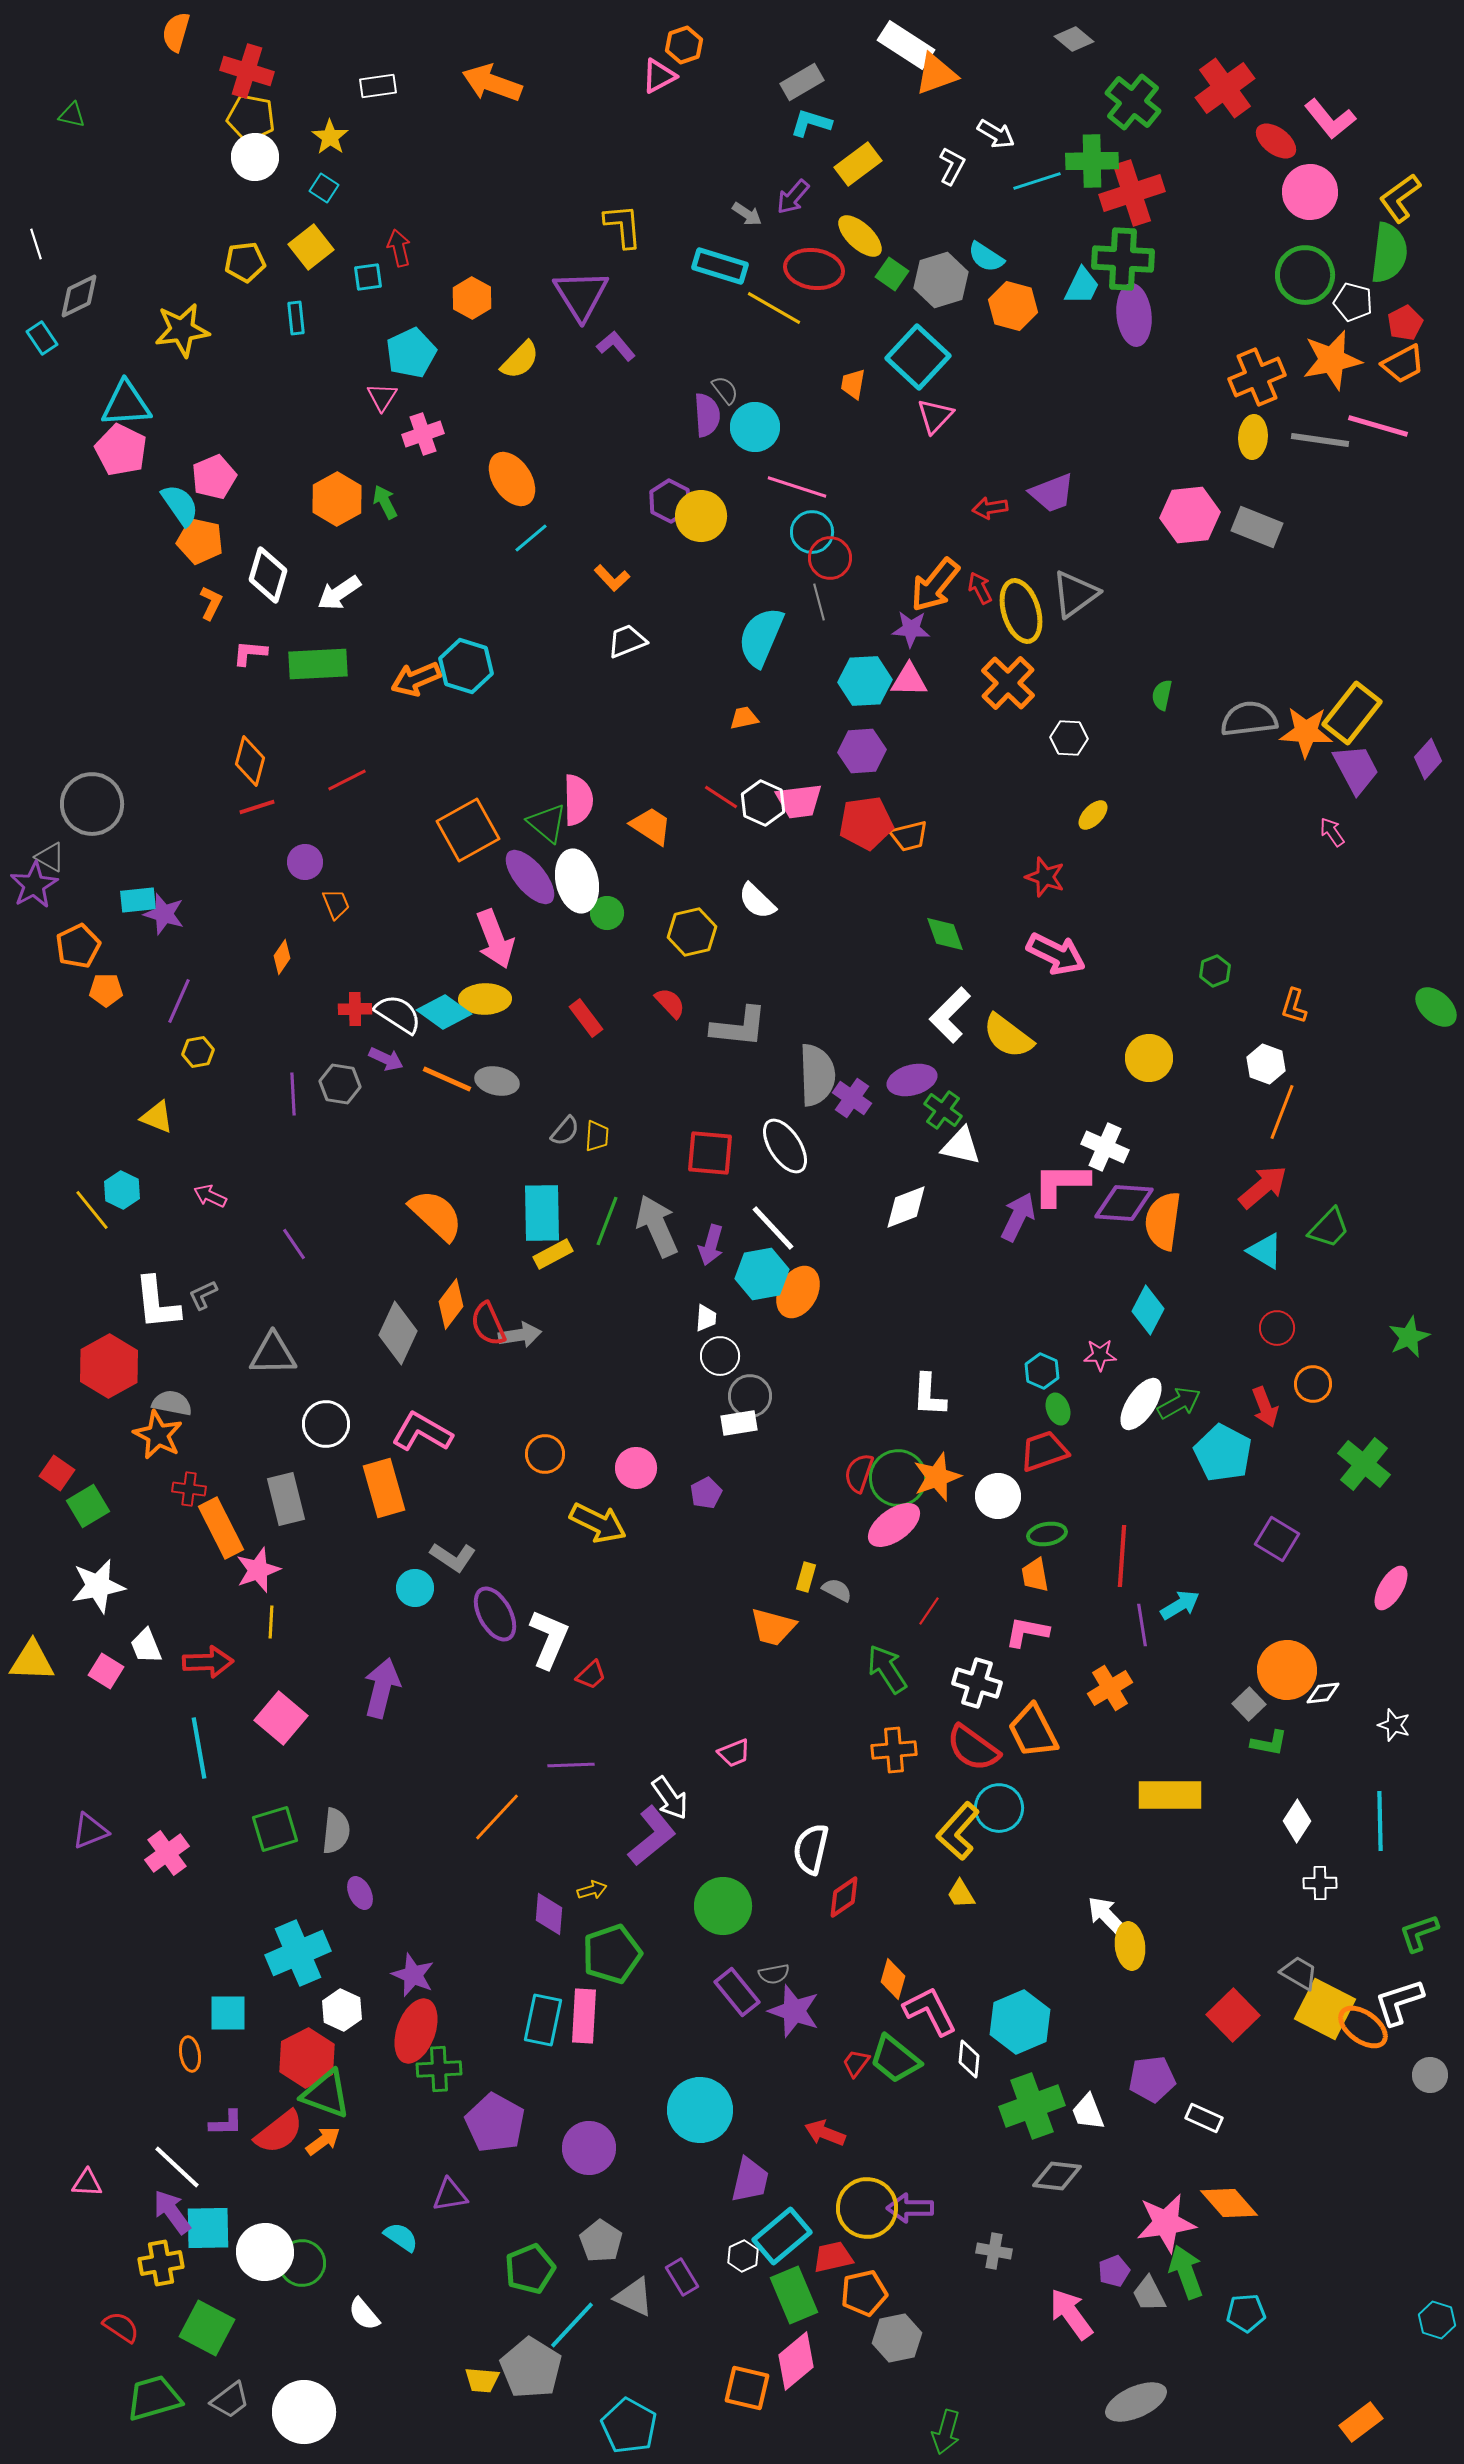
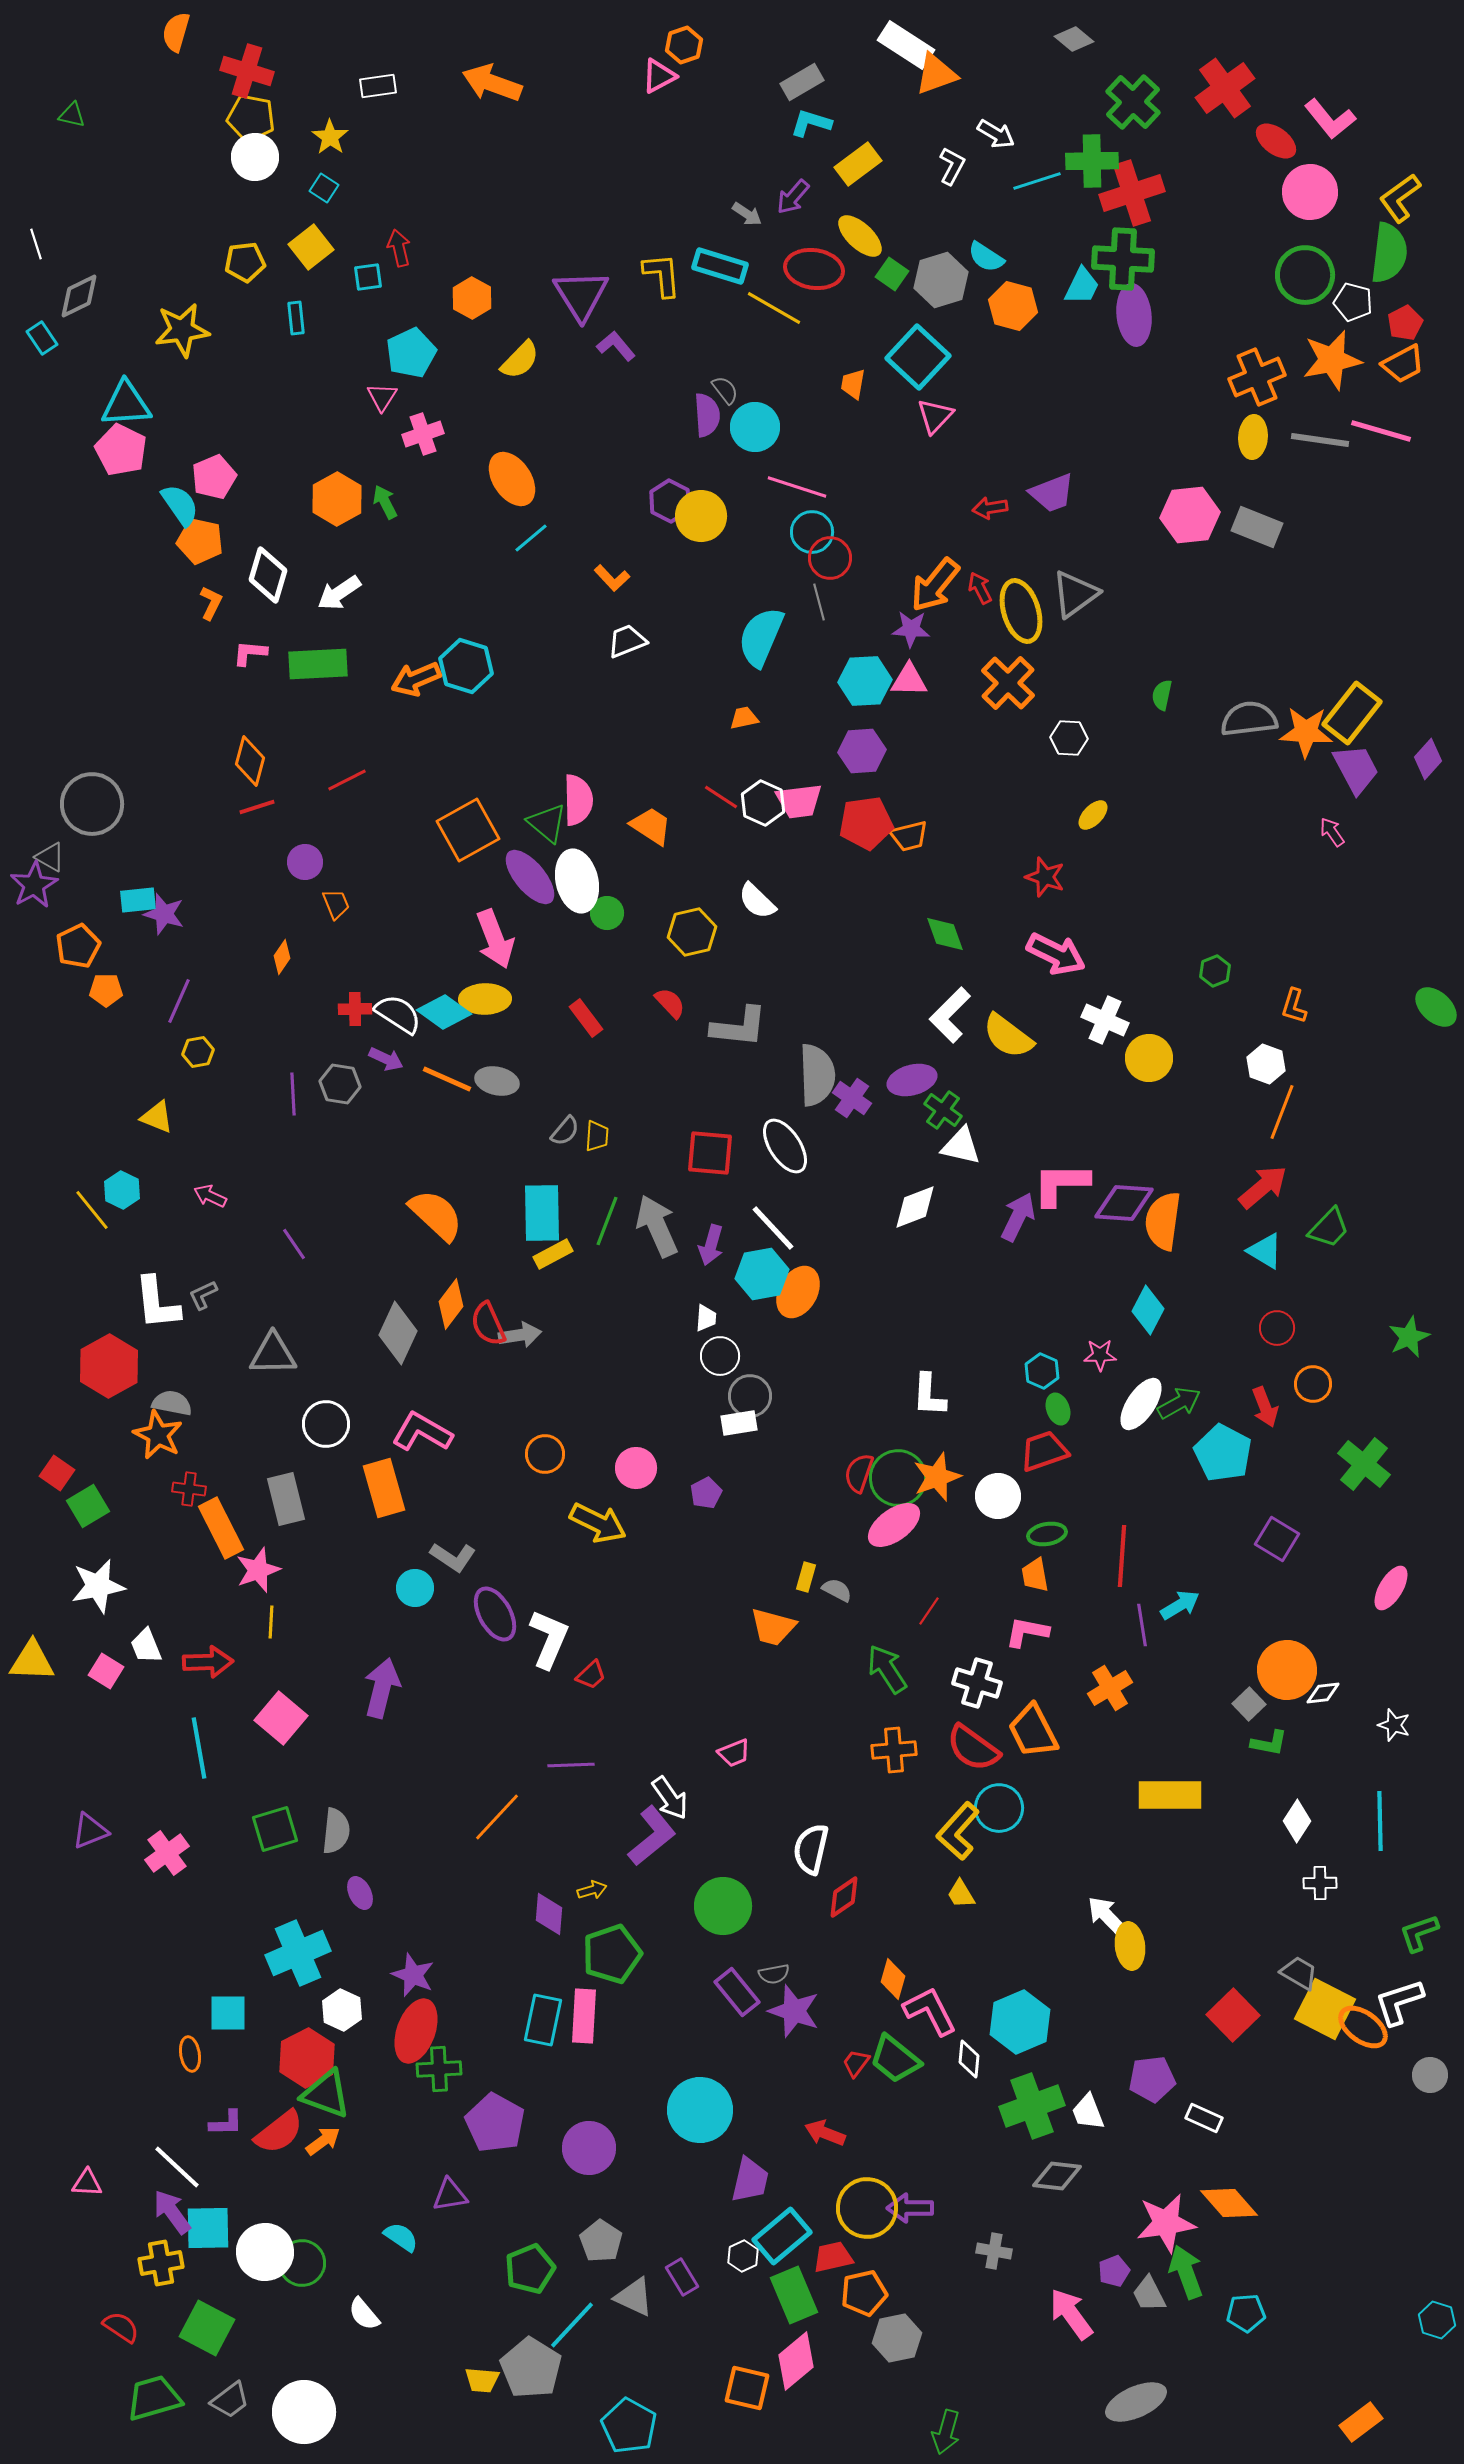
green cross at (1133, 102): rotated 4 degrees clockwise
yellow L-shape at (623, 226): moved 39 px right, 49 px down
pink line at (1378, 426): moved 3 px right, 5 px down
white cross at (1105, 1147): moved 127 px up
white diamond at (906, 1207): moved 9 px right
